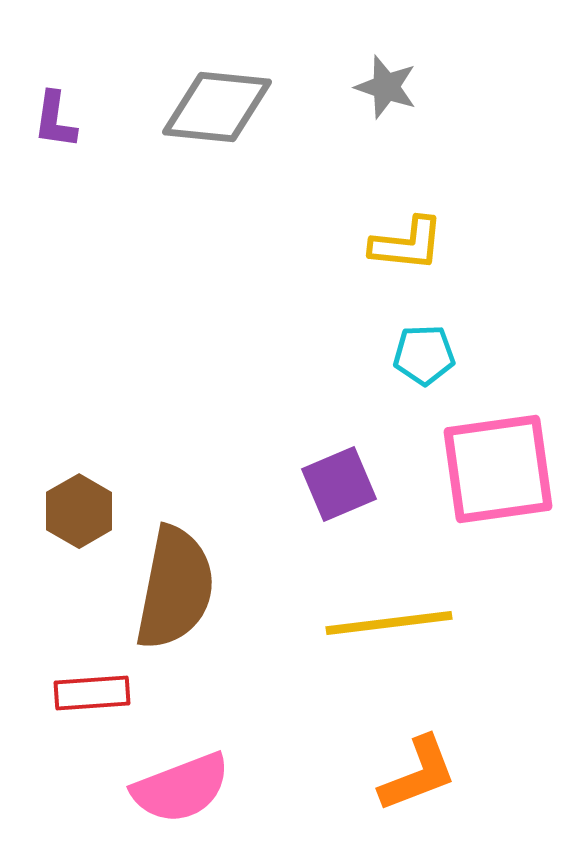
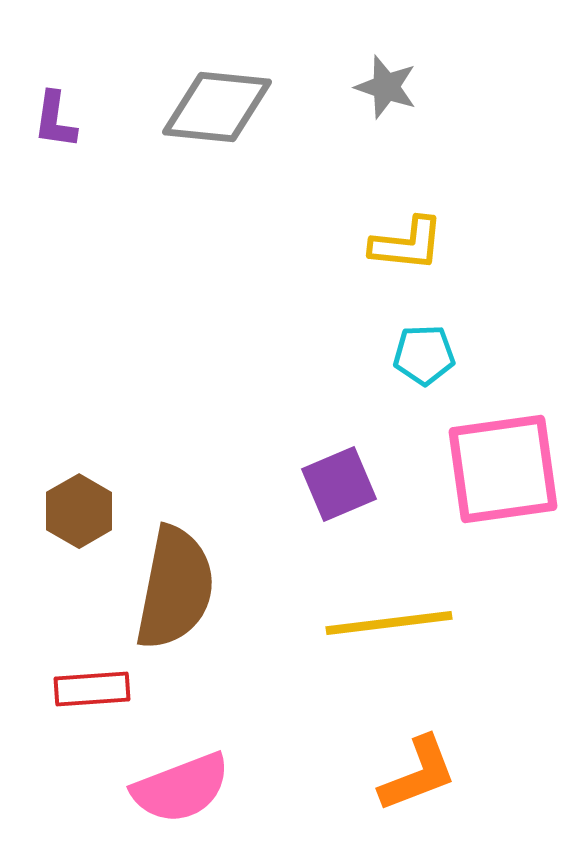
pink square: moved 5 px right
red rectangle: moved 4 px up
